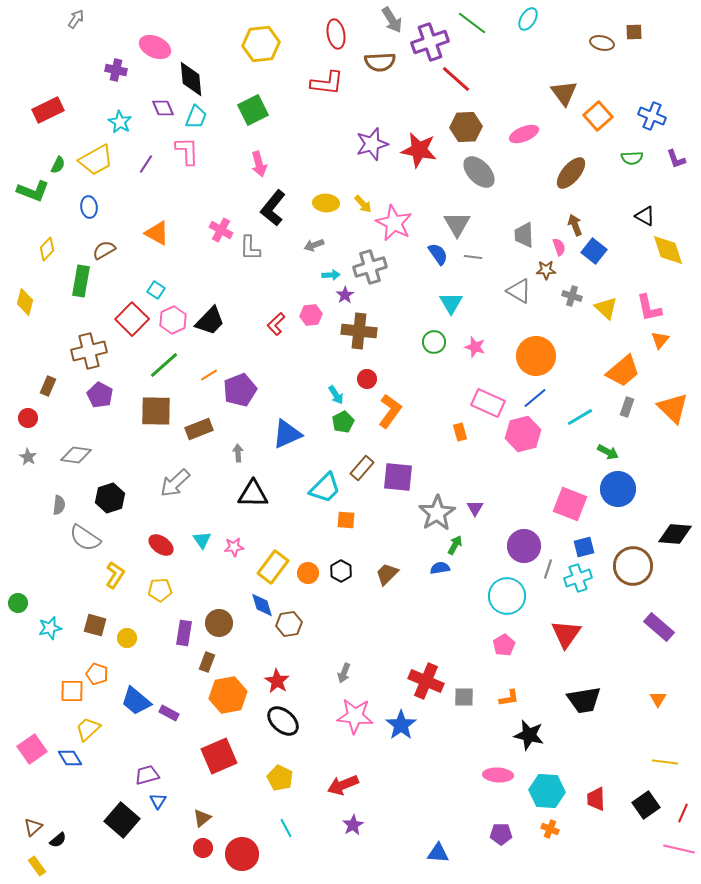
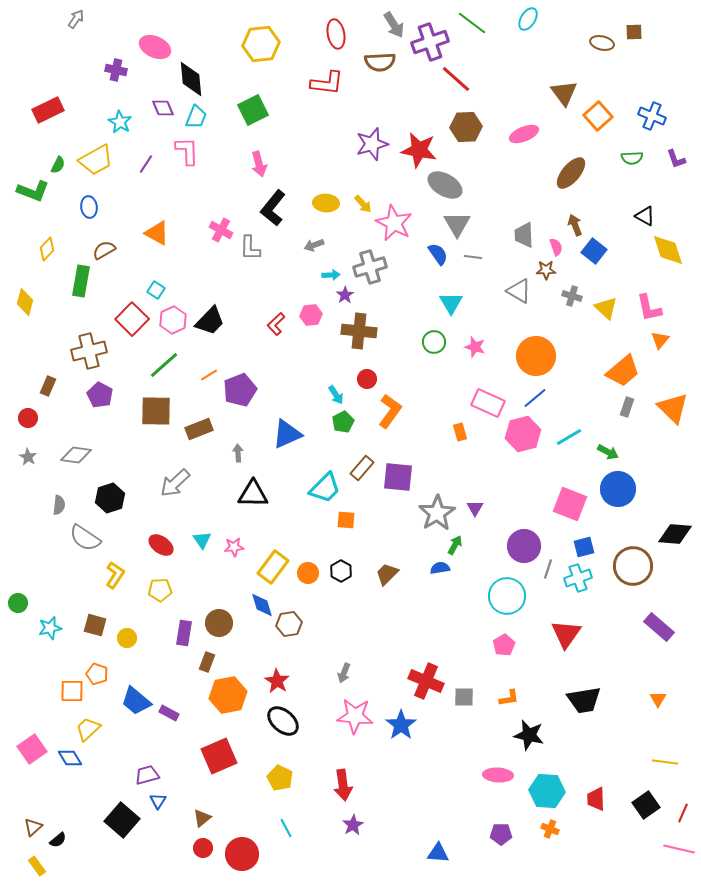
gray arrow at (392, 20): moved 2 px right, 5 px down
gray ellipse at (479, 172): moved 34 px left, 13 px down; rotated 16 degrees counterclockwise
pink semicircle at (559, 247): moved 3 px left
cyan line at (580, 417): moved 11 px left, 20 px down
red arrow at (343, 785): rotated 76 degrees counterclockwise
